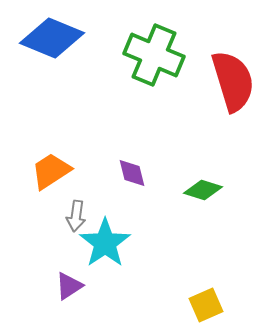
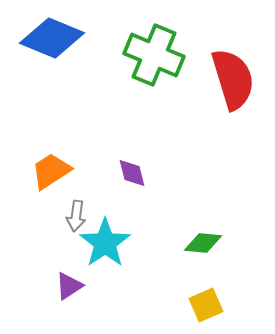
red semicircle: moved 2 px up
green diamond: moved 53 px down; rotated 12 degrees counterclockwise
